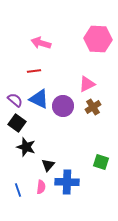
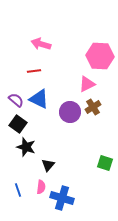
pink hexagon: moved 2 px right, 17 px down
pink arrow: moved 1 px down
purple semicircle: moved 1 px right
purple circle: moved 7 px right, 6 px down
black square: moved 1 px right, 1 px down
green square: moved 4 px right, 1 px down
blue cross: moved 5 px left, 16 px down; rotated 15 degrees clockwise
